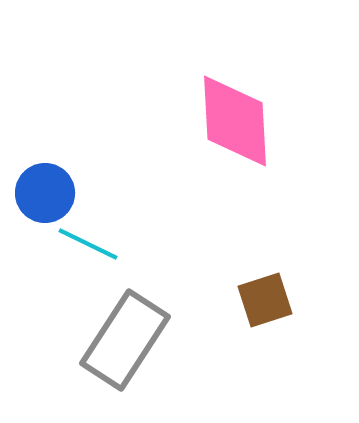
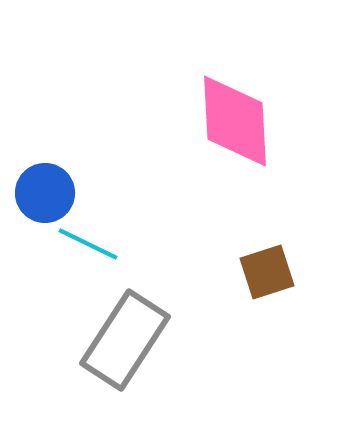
brown square: moved 2 px right, 28 px up
